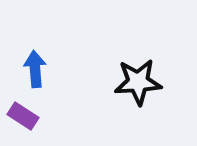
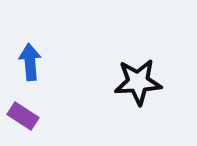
blue arrow: moved 5 px left, 7 px up
